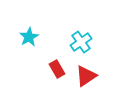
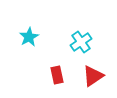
red rectangle: moved 6 px down; rotated 18 degrees clockwise
red triangle: moved 7 px right
